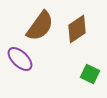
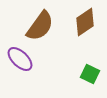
brown diamond: moved 8 px right, 7 px up
